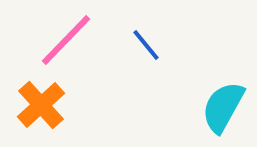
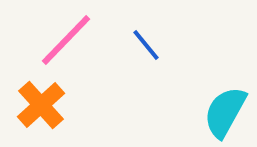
cyan semicircle: moved 2 px right, 5 px down
